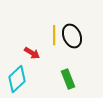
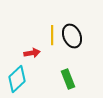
yellow line: moved 2 px left
red arrow: rotated 42 degrees counterclockwise
